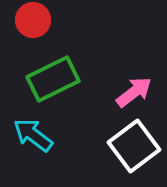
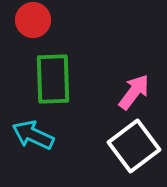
green rectangle: rotated 66 degrees counterclockwise
pink arrow: rotated 15 degrees counterclockwise
cyan arrow: rotated 12 degrees counterclockwise
